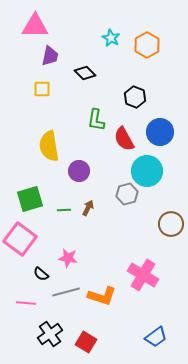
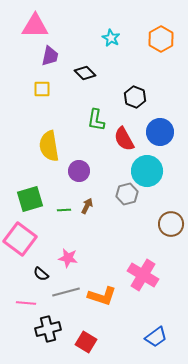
orange hexagon: moved 14 px right, 6 px up
brown arrow: moved 1 px left, 2 px up
black cross: moved 2 px left, 5 px up; rotated 20 degrees clockwise
